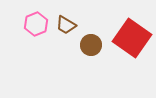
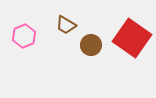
pink hexagon: moved 12 px left, 12 px down
